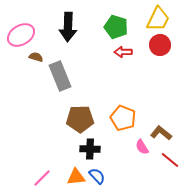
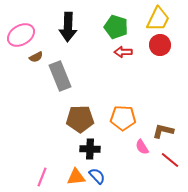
brown semicircle: rotated 136 degrees clockwise
orange pentagon: rotated 20 degrees counterclockwise
brown L-shape: moved 2 px right, 2 px up; rotated 25 degrees counterclockwise
pink line: moved 1 px up; rotated 24 degrees counterclockwise
